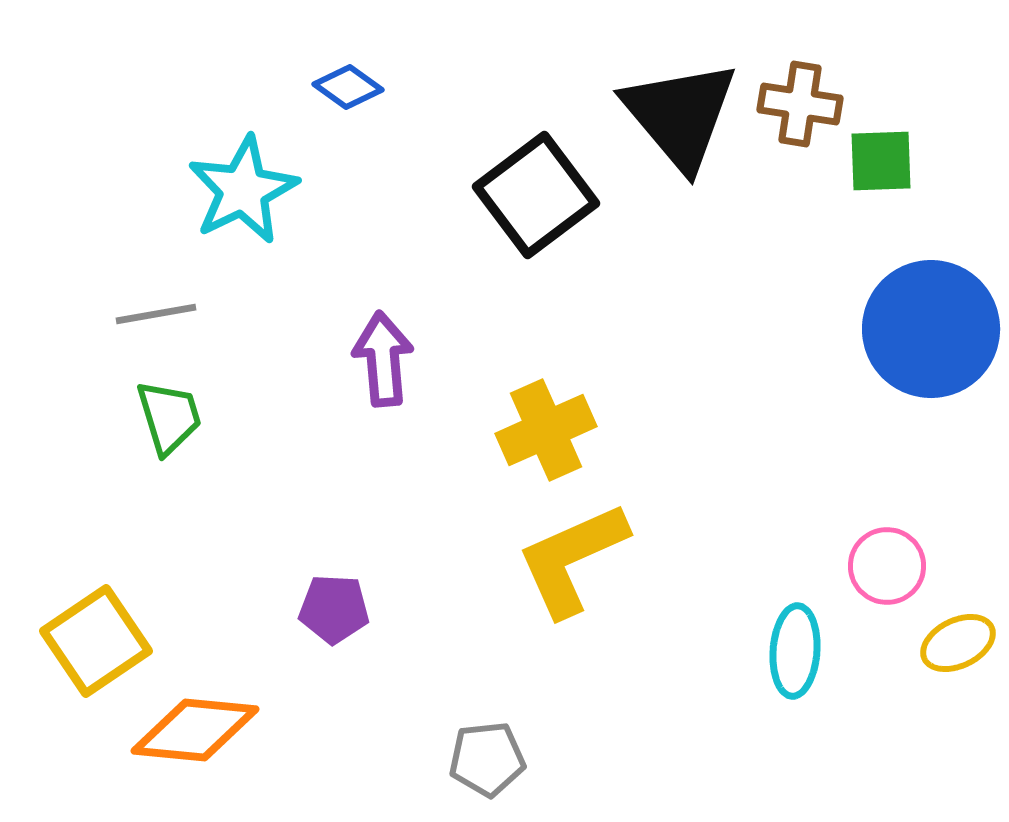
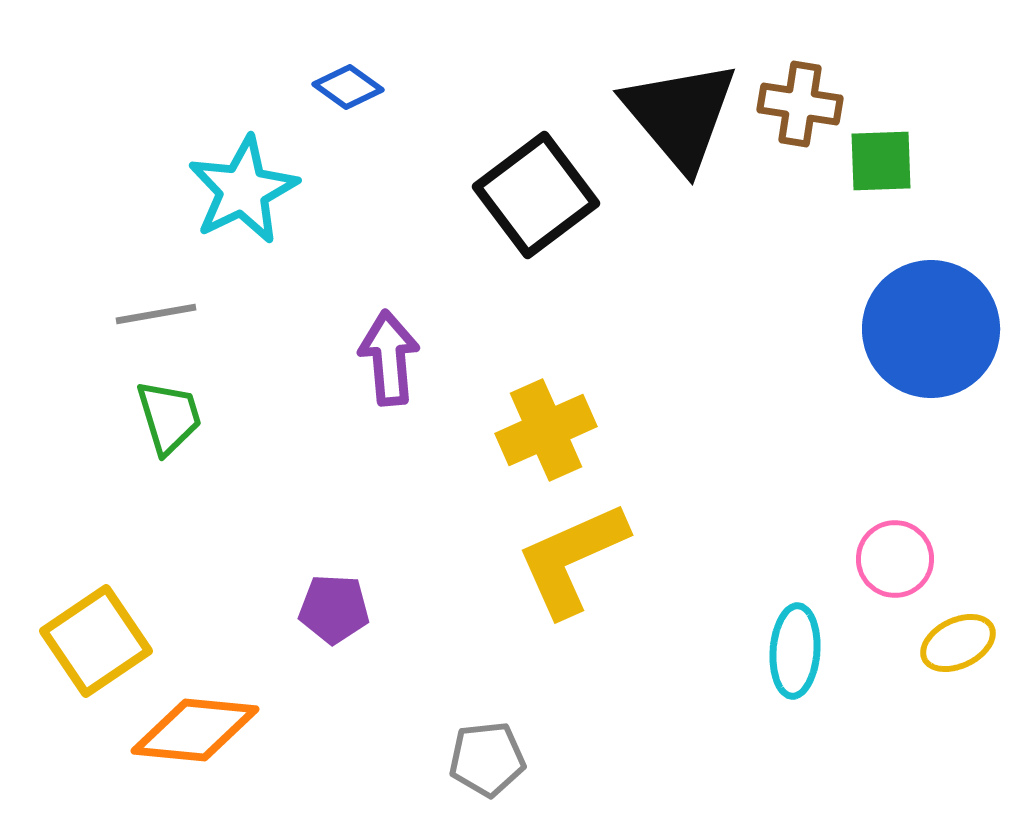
purple arrow: moved 6 px right, 1 px up
pink circle: moved 8 px right, 7 px up
